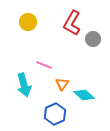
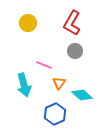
yellow circle: moved 1 px down
gray circle: moved 18 px left, 12 px down
orange triangle: moved 3 px left, 1 px up
cyan diamond: moved 2 px left
